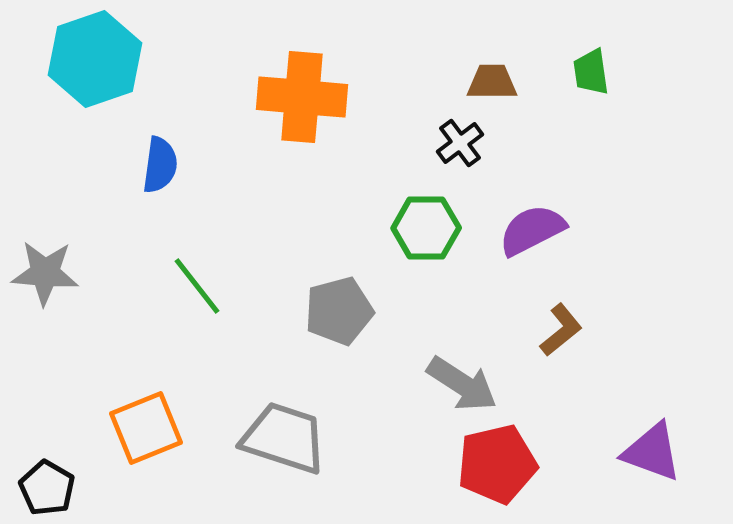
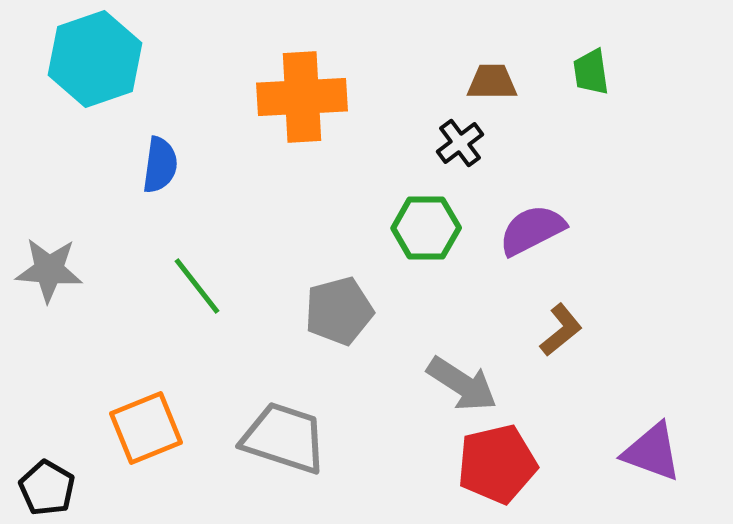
orange cross: rotated 8 degrees counterclockwise
gray star: moved 4 px right, 3 px up
